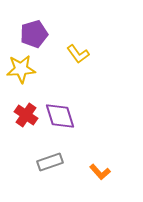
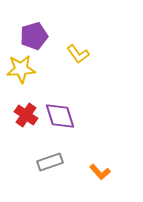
purple pentagon: moved 2 px down
